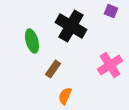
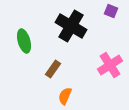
green ellipse: moved 8 px left
